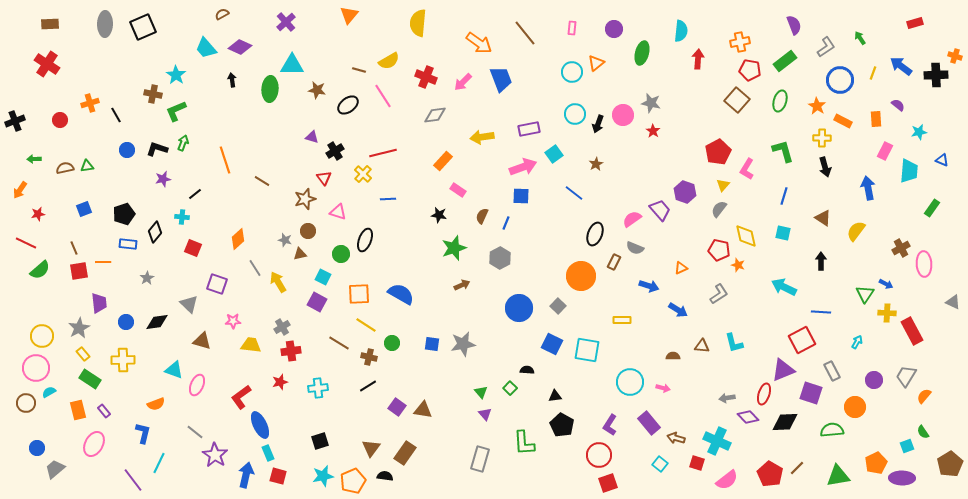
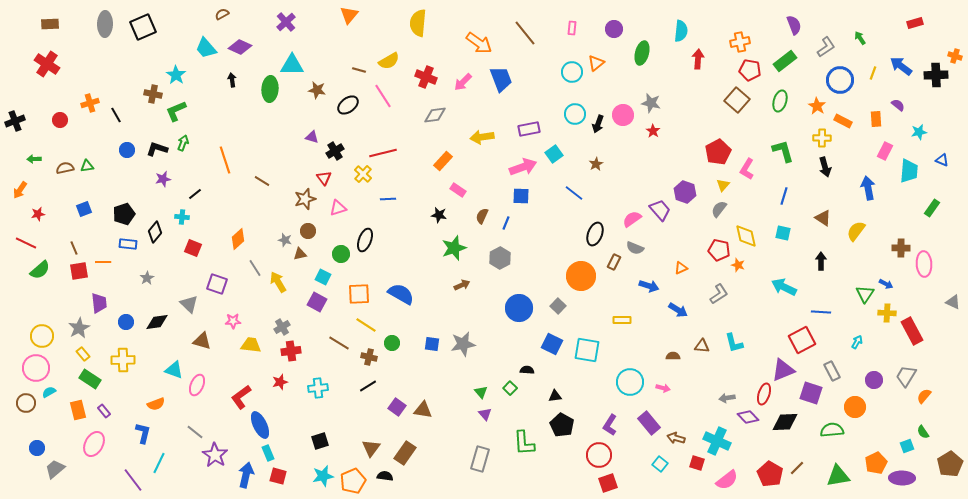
pink triangle at (338, 212): moved 4 px up; rotated 36 degrees counterclockwise
brown cross at (901, 248): rotated 30 degrees clockwise
